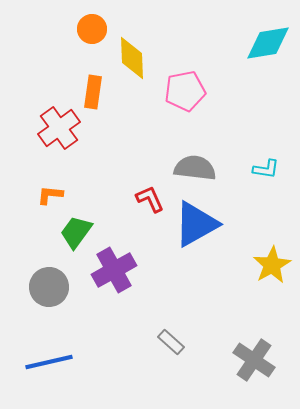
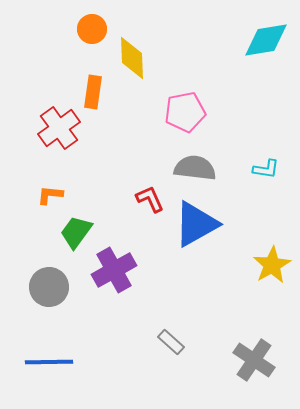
cyan diamond: moved 2 px left, 3 px up
pink pentagon: moved 21 px down
blue line: rotated 12 degrees clockwise
